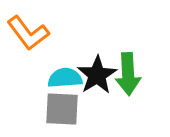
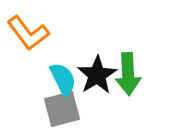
cyan semicircle: moved 2 px left, 1 px down; rotated 68 degrees clockwise
gray square: rotated 18 degrees counterclockwise
